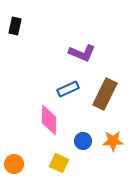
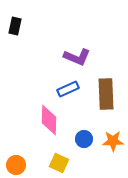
purple L-shape: moved 5 px left, 4 px down
brown rectangle: moved 1 px right; rotated 28 degrees counterclockwise
blue circle: moved 1 px right, 2 px up
orange circle: moved 2 px right, 1 px down
